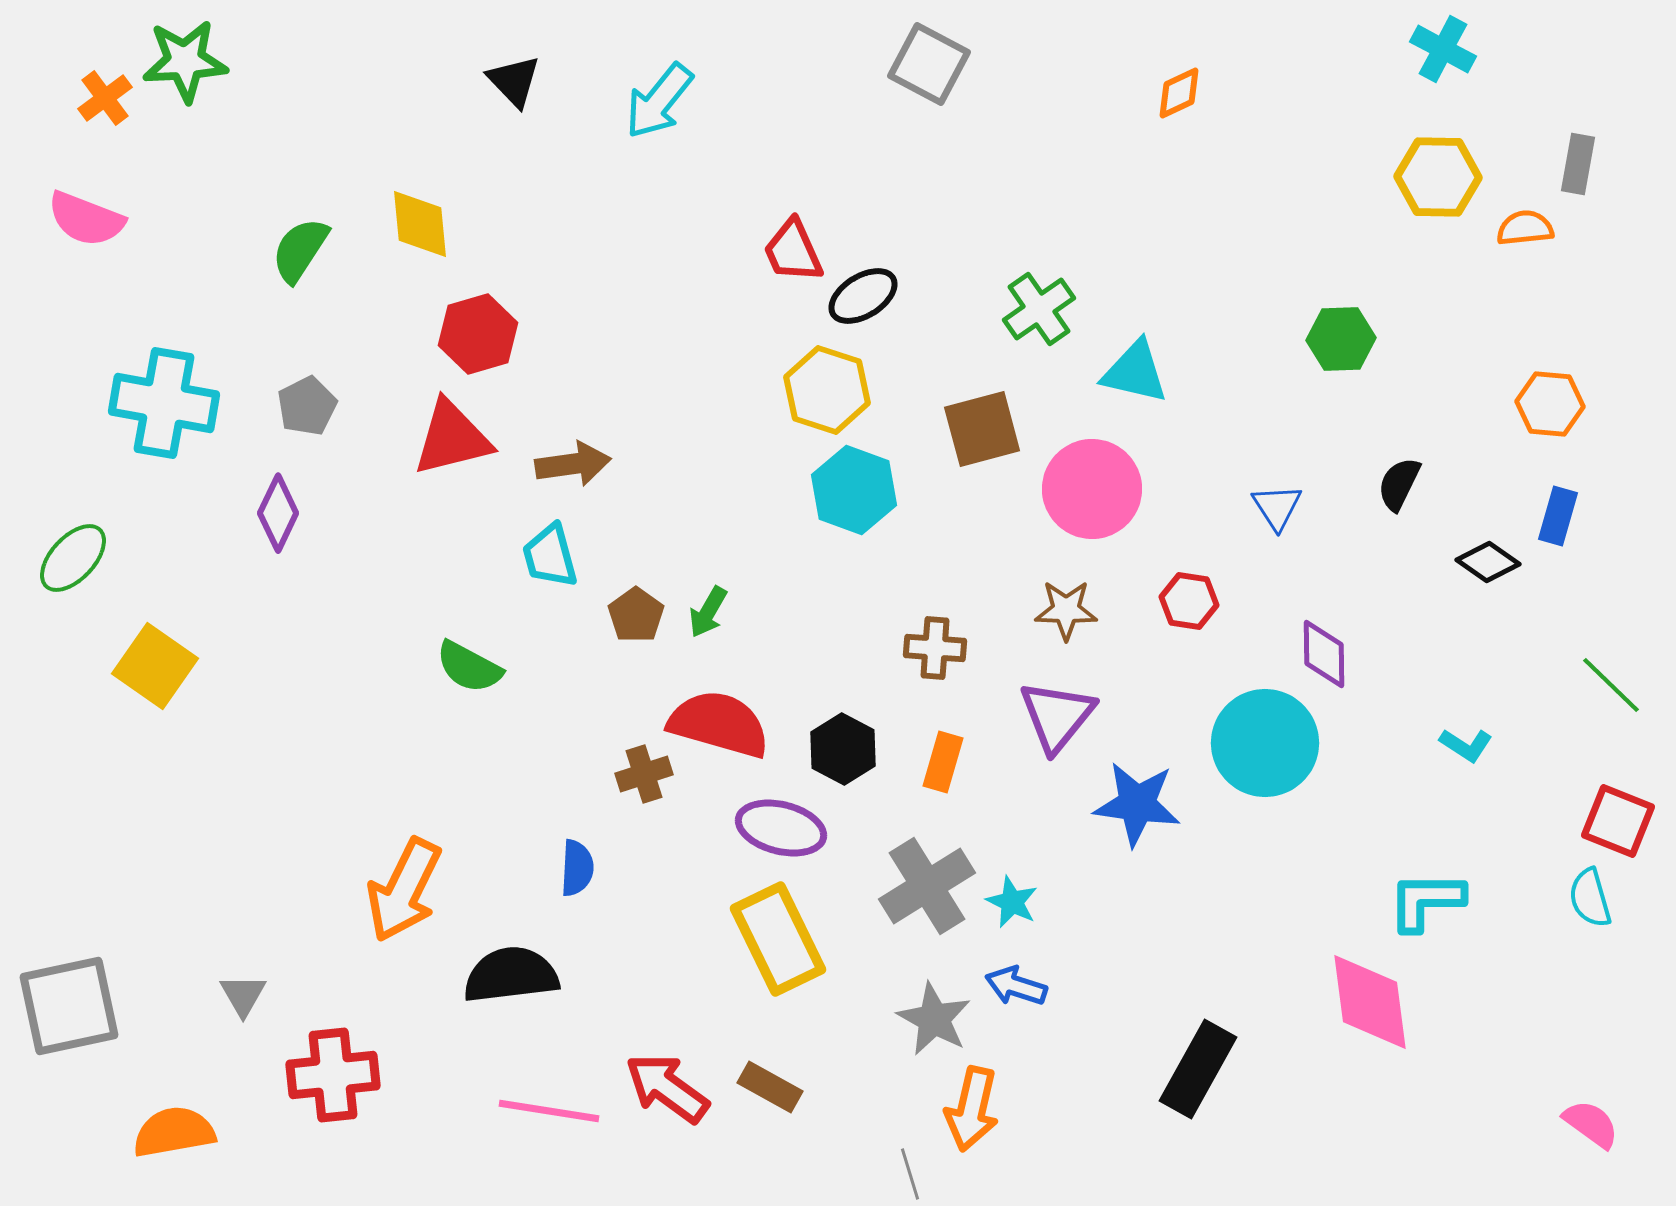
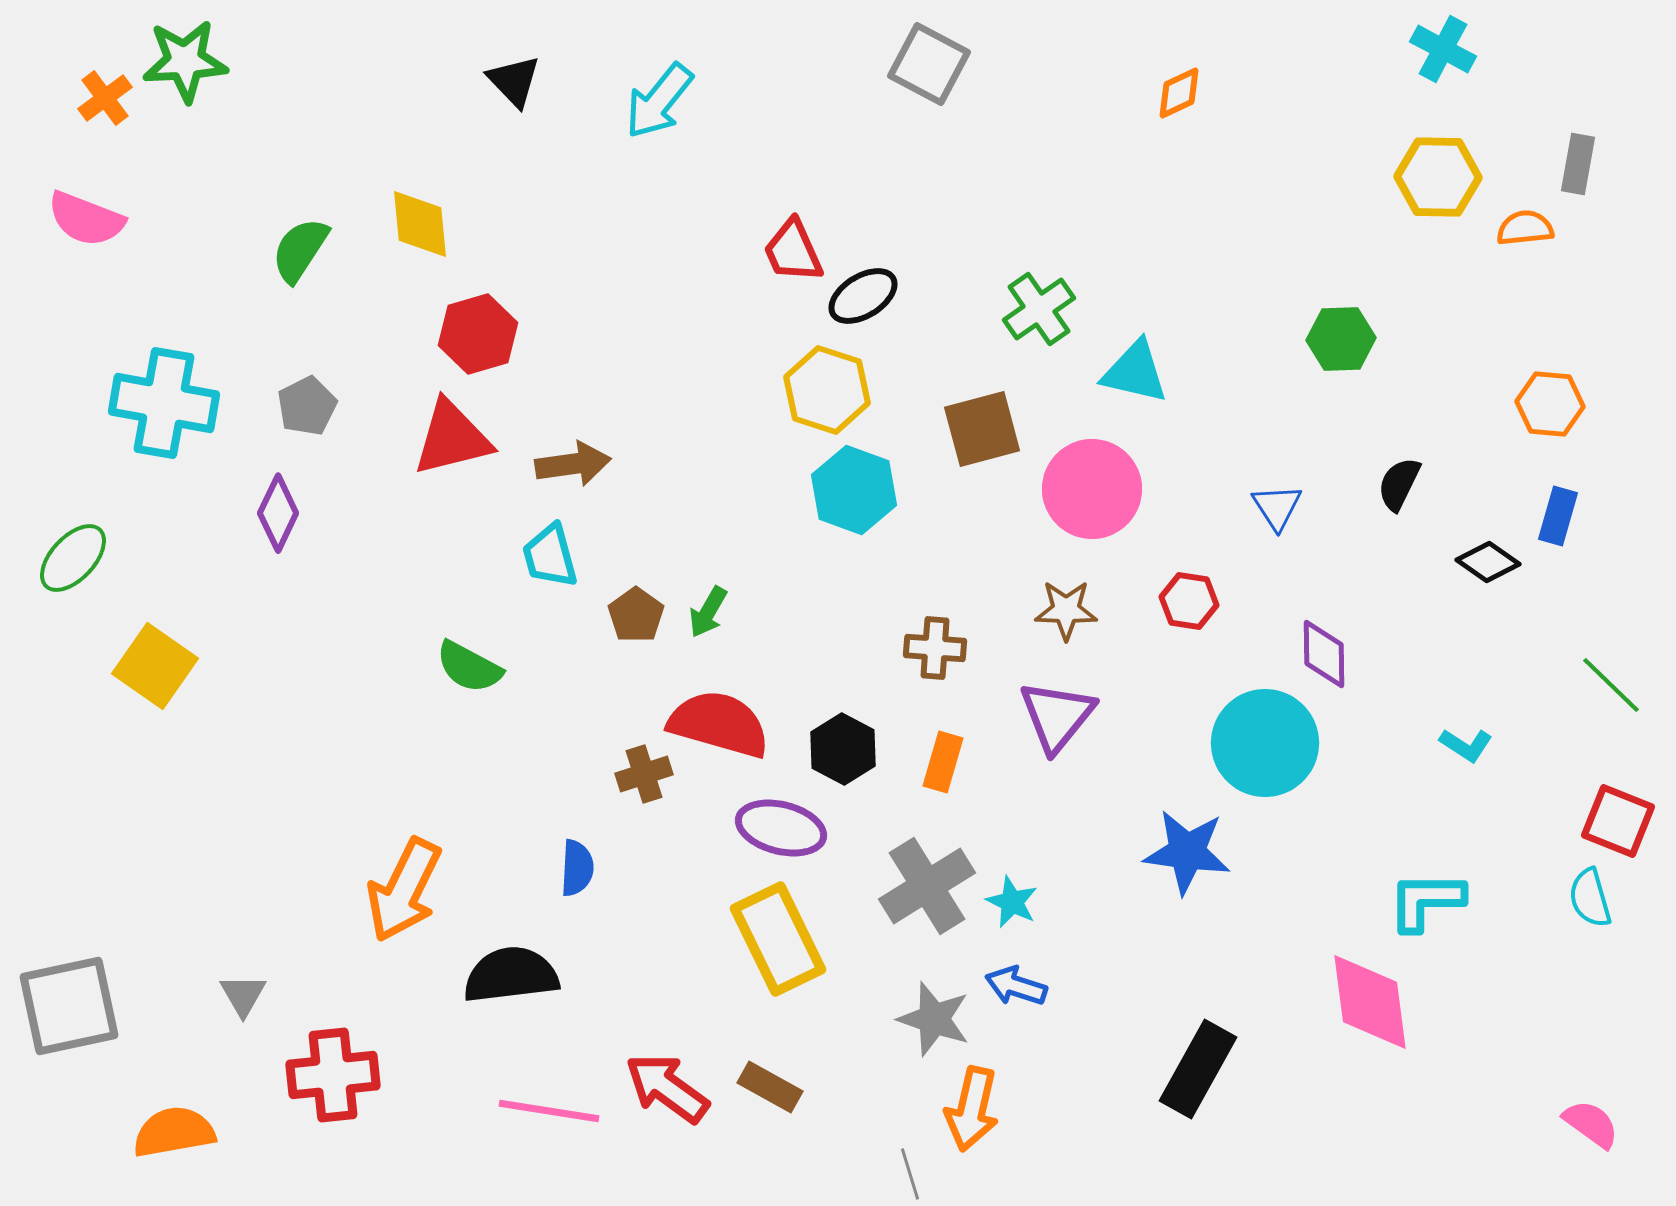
blue star at (1137, 804): moved 50 px right, 48 px down
gray star at (934, 1019): rotated 10 degrees counterclockwise
